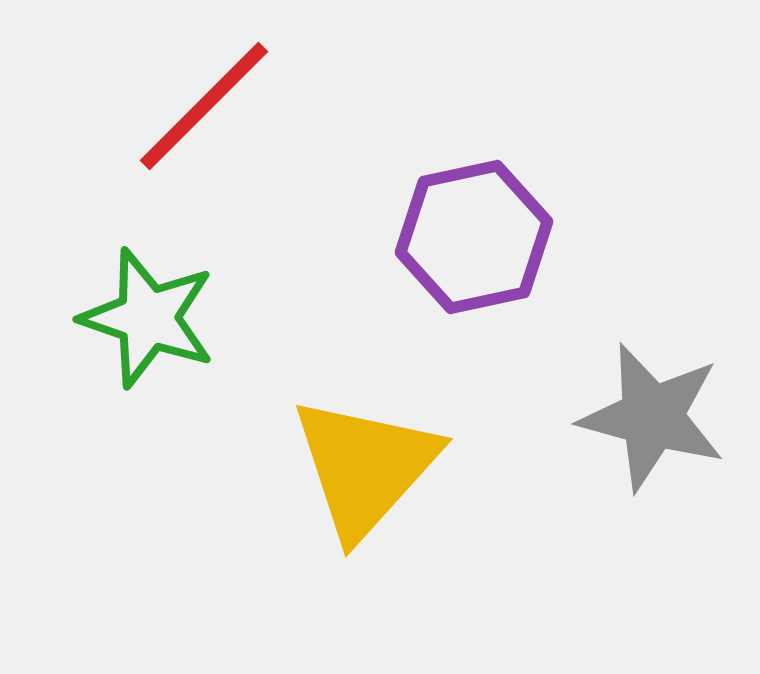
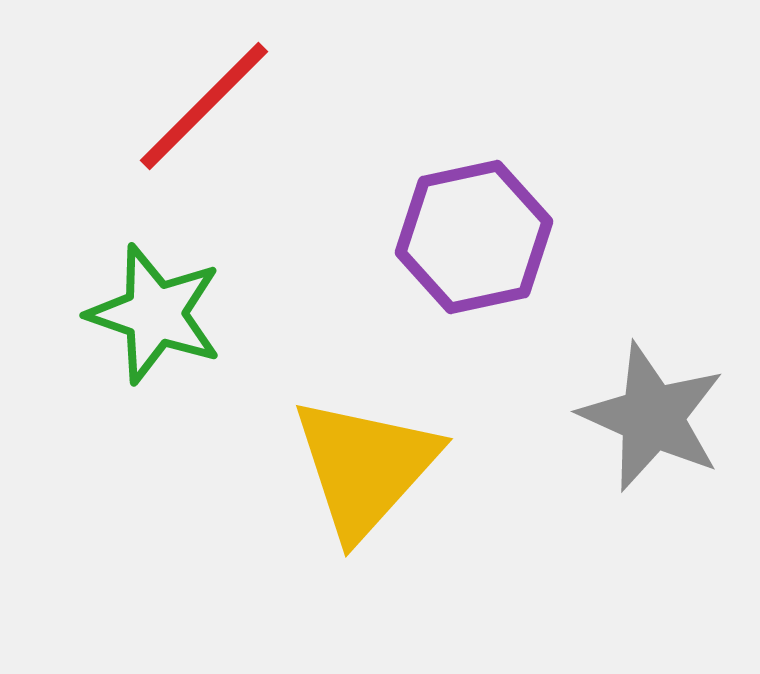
green star: moved 7 px right, 4 px up
gray star: rotated 9 degrees clockwise
